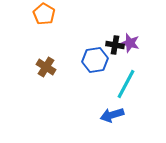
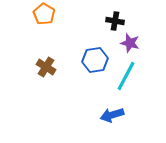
black cross: moved 24 px up
cyan line: moved 8 px up
